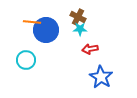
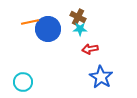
orange line: moved 2 px left; rotated 18 degrees counterclockwise
blue circle: moved 2 px right, 1 px up
cyan circle: moved 3 px left, 22 px down
